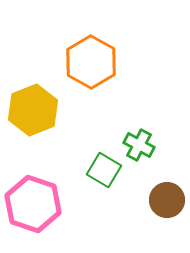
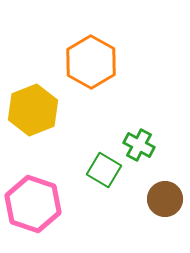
brown circle: moved 2 px left, 1 px up
